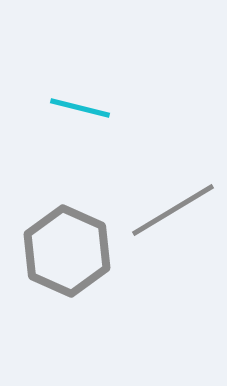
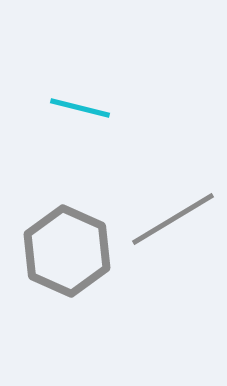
gray line: moved 9 px down
